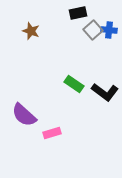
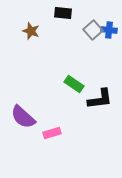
black rectangle: moved 15 px left; rotated 18 degrees clockwise
black L-shape: moved 5 px left, 7 px down; rotated 44 degrees counterclockwise
purple semicircle: moved 1 px left, 2 px down
